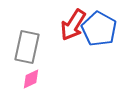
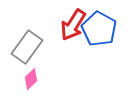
gray rectangle: rotated 24 degrees clockwise
pink diamond: rotated 20 degrees counterclockwise
